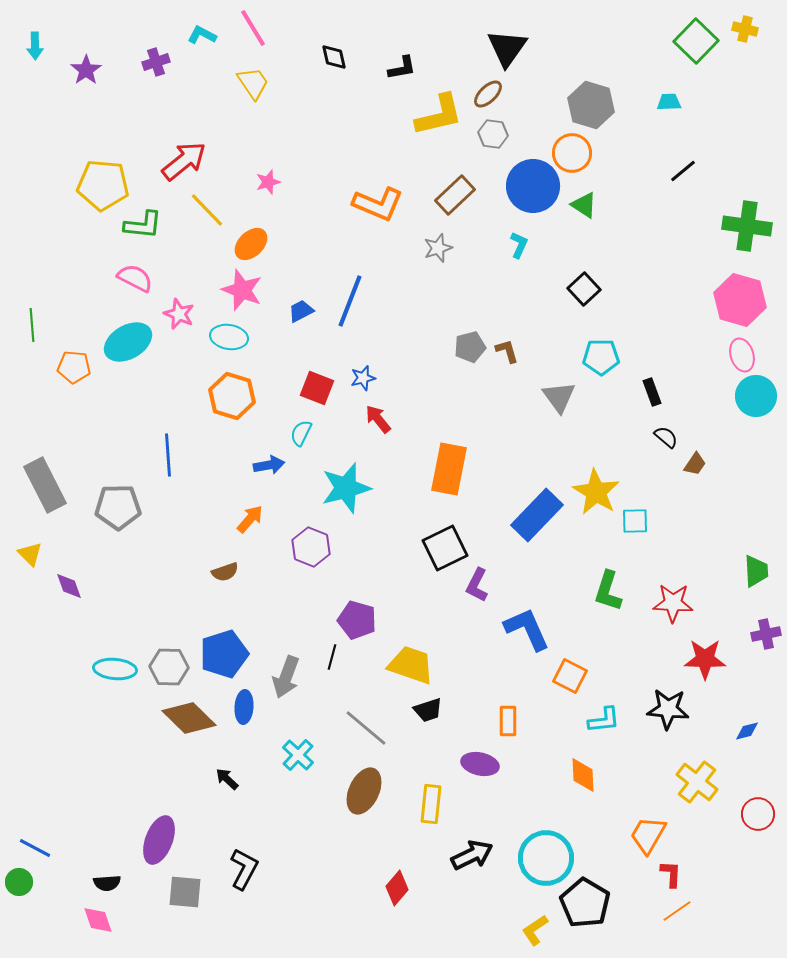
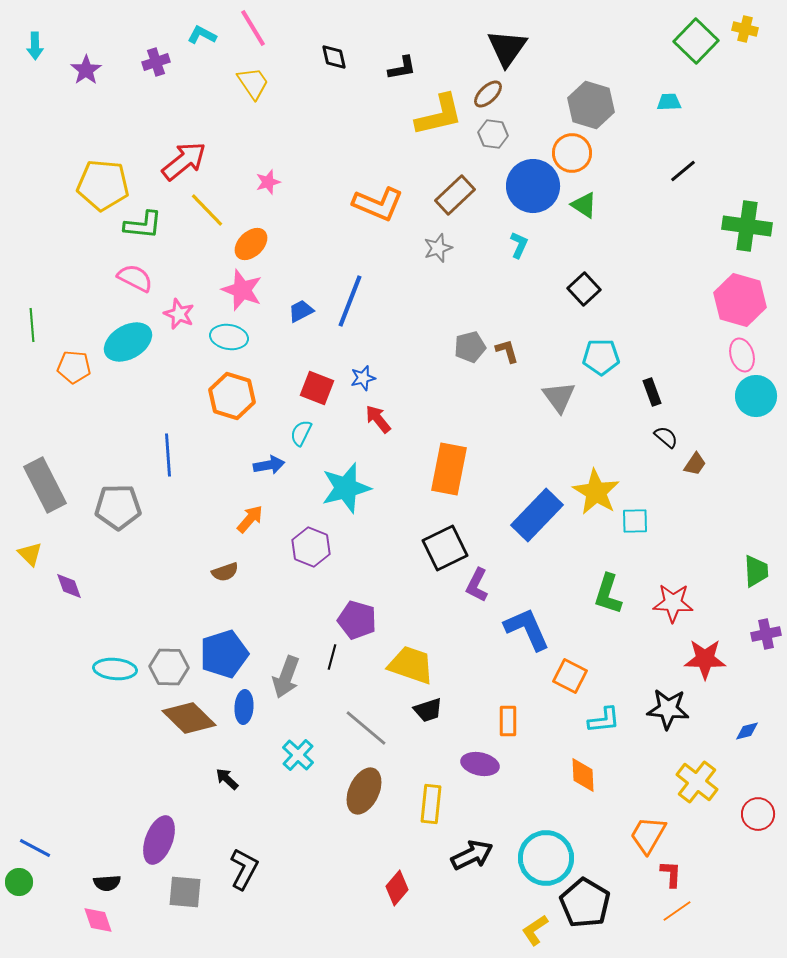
green L-shape at (608, 591): moved 3 px down
